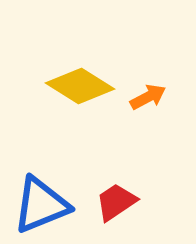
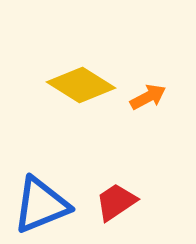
yellow diamond: moved 1 px right, 1 px up
